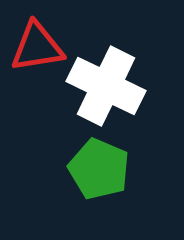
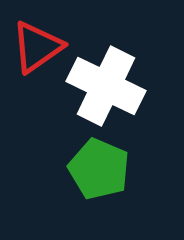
red triangle: rotated 26 degrees counterclockwise
